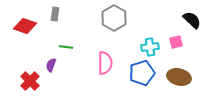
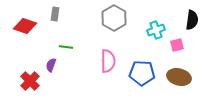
black semicircle: rotated 54 degrees clockwise
pink square: moved 1 px right, 3 px down
cyan cross: moved 6 px right, 17 px up; rotated 12 degrees counterclockwise
pink semicircle: moved 3 px right, 2 px up
blue pentagon: rotated 20 degrees clockwise
